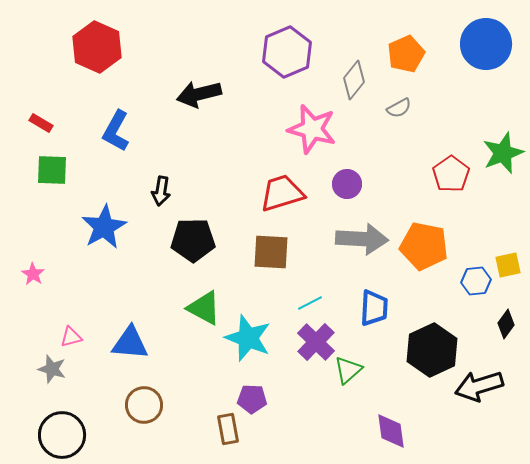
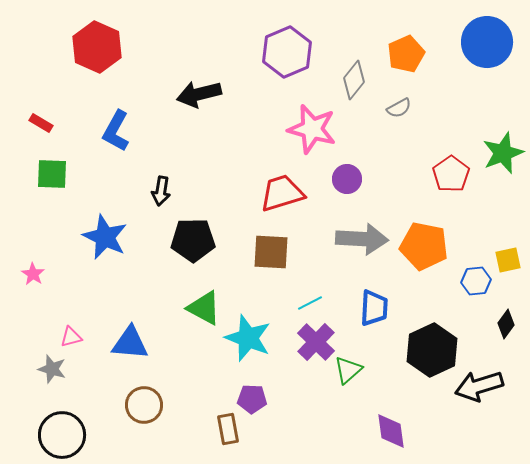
blue circle at (486, 44): moved 1 px right, 2 px up
green square at (52, 170): moved 4 px down
purple circle at (347, 184): moved 5 px up
blue star at (104, 227): moved 1 px right, 10 px down; rotated 18 degrees counterclockwise
yellow square at (508, 265): moved 5 px up
